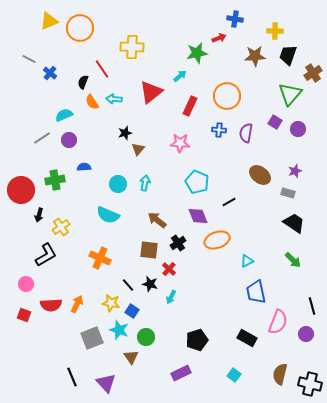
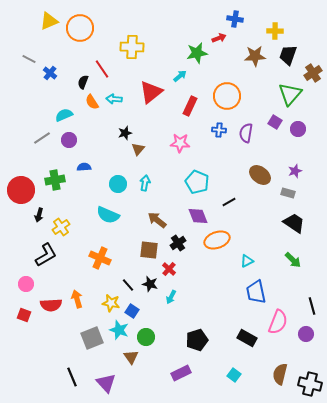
orange arrow at (77, 304): moved 5 px up; rotated 42 degrees counterclockwise
